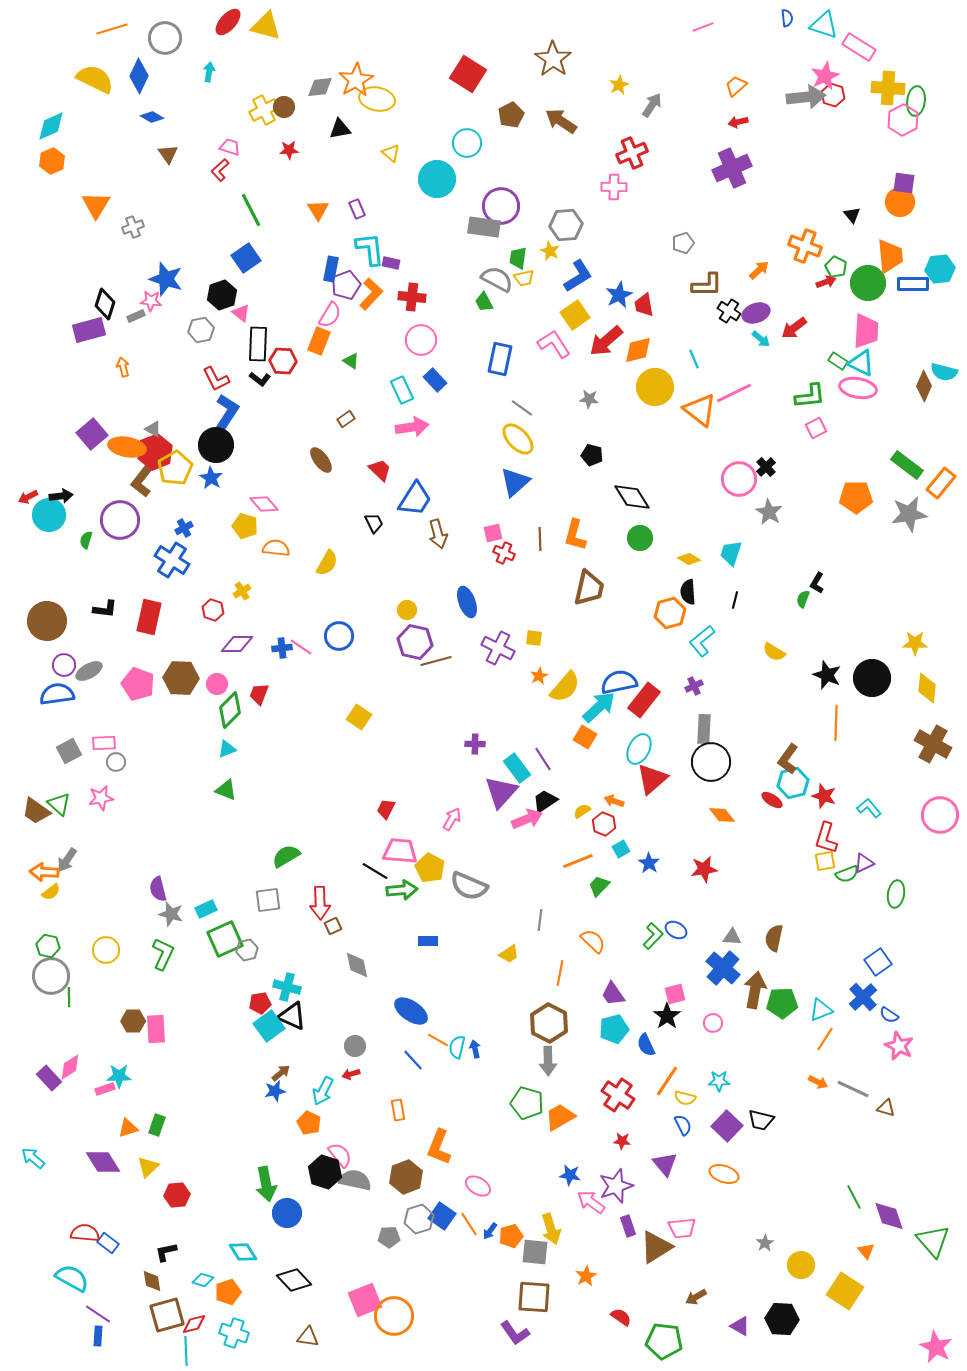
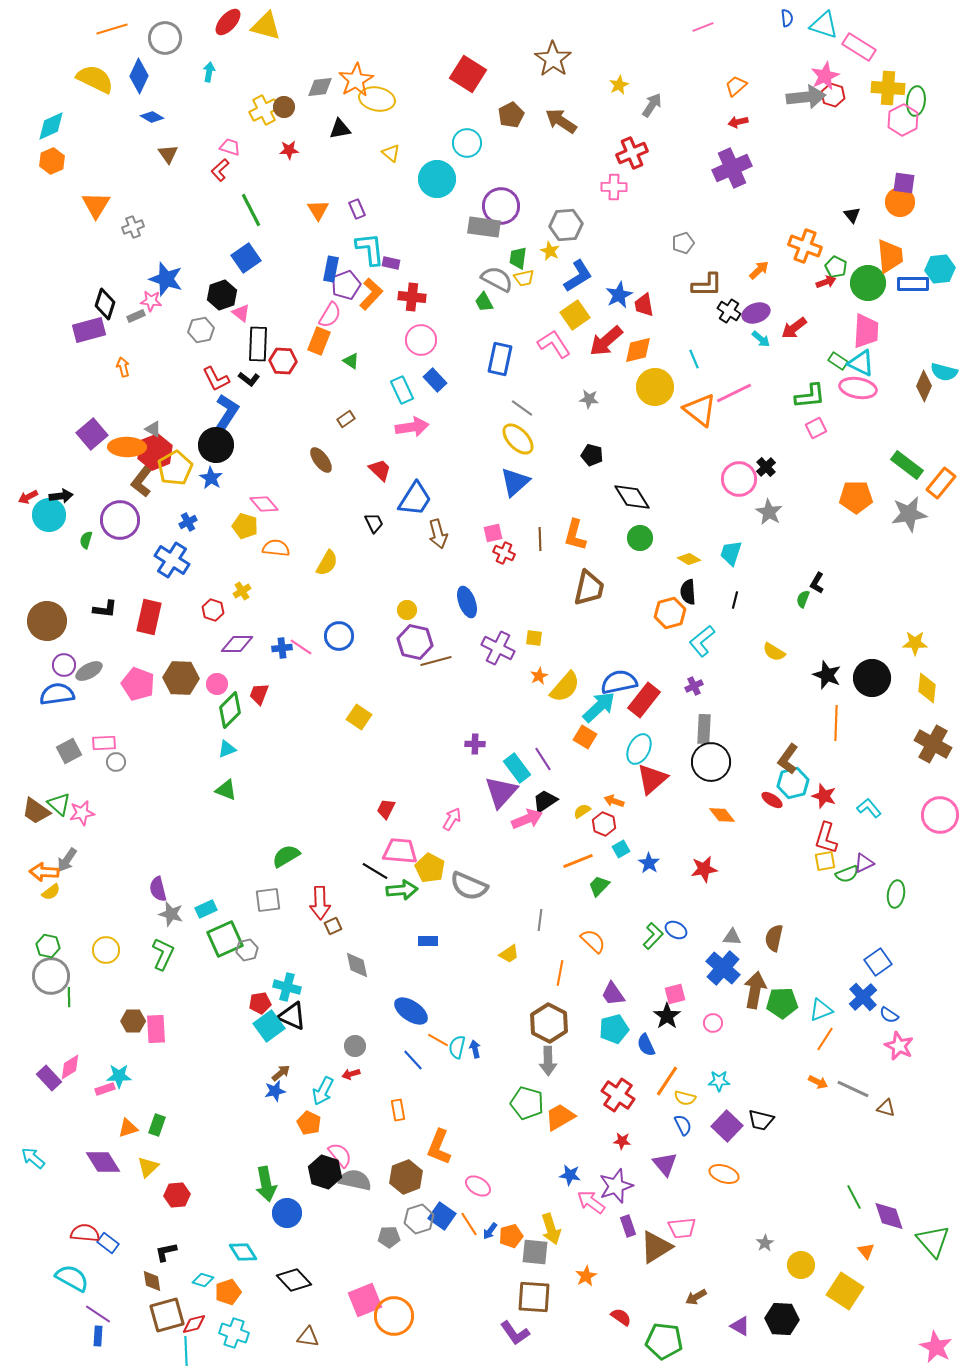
black L-shape at (260, 379): moved 11 px left
orange ellipse at (127, 447): rotated 9 degrees counterclockwise
blue cross at (184, 528): moved 4 px right, 6 px up
pink star at (101, 798): moved 19 px left, 15 px down
